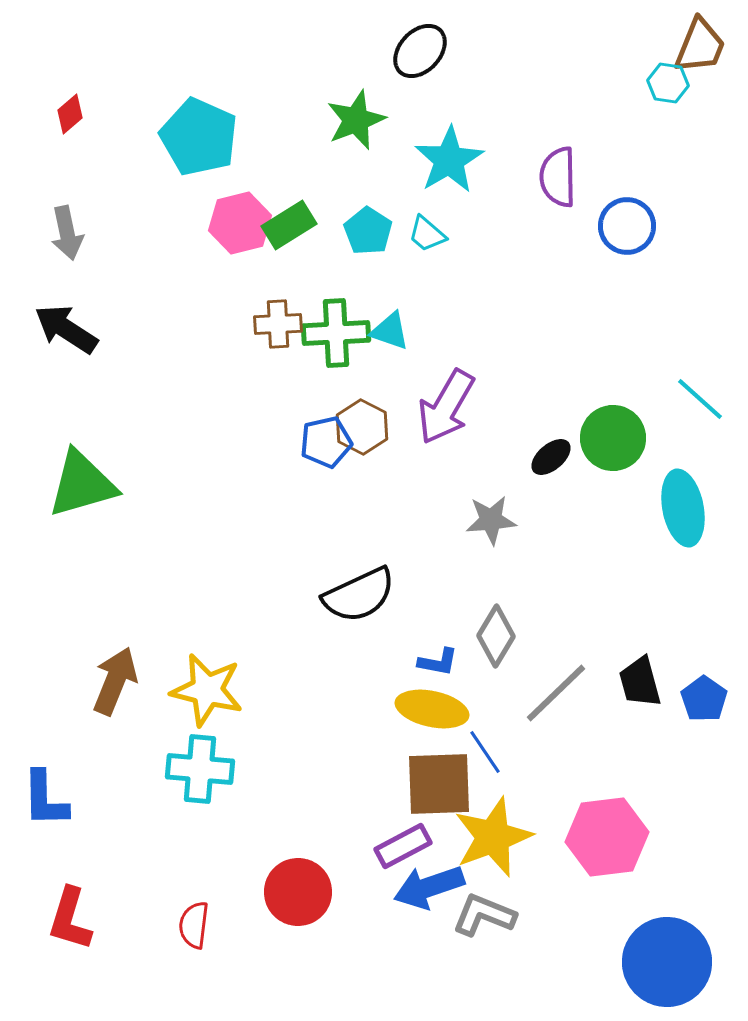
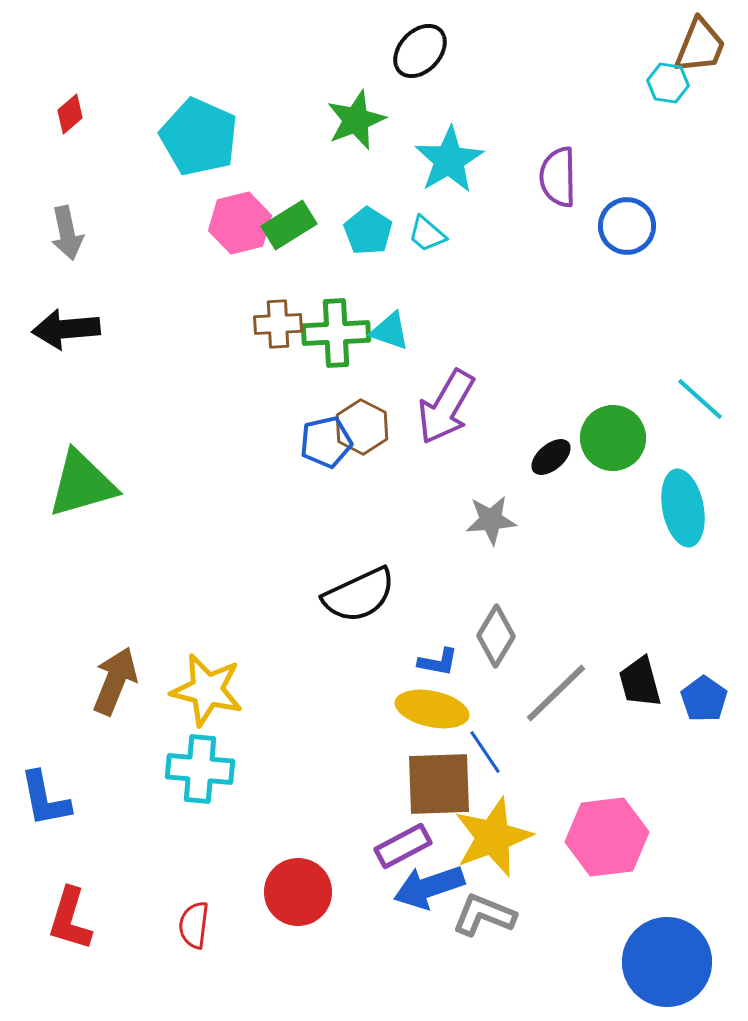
black arrow at (66, 329): rotated 38 degrees counterclockwise
blue L-shape at (45, 799): rotated 10 degrees counterclockwise
